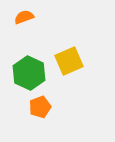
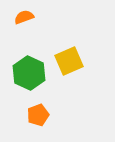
orange pentagon: moved 2 px left, 8 px down
